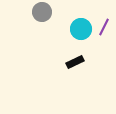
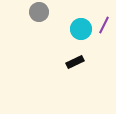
gray circle: moved 3 px left
purple line: moved 2 px up
